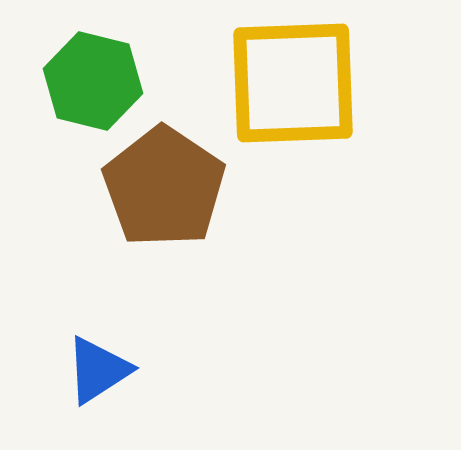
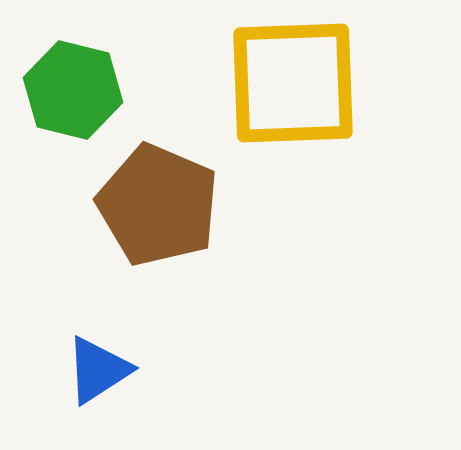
green hexagon: moved 20 px left, 9 px down
brown pentagon: moved 6 px left, 18 px down; rotated 11 degrees counterclockwise
